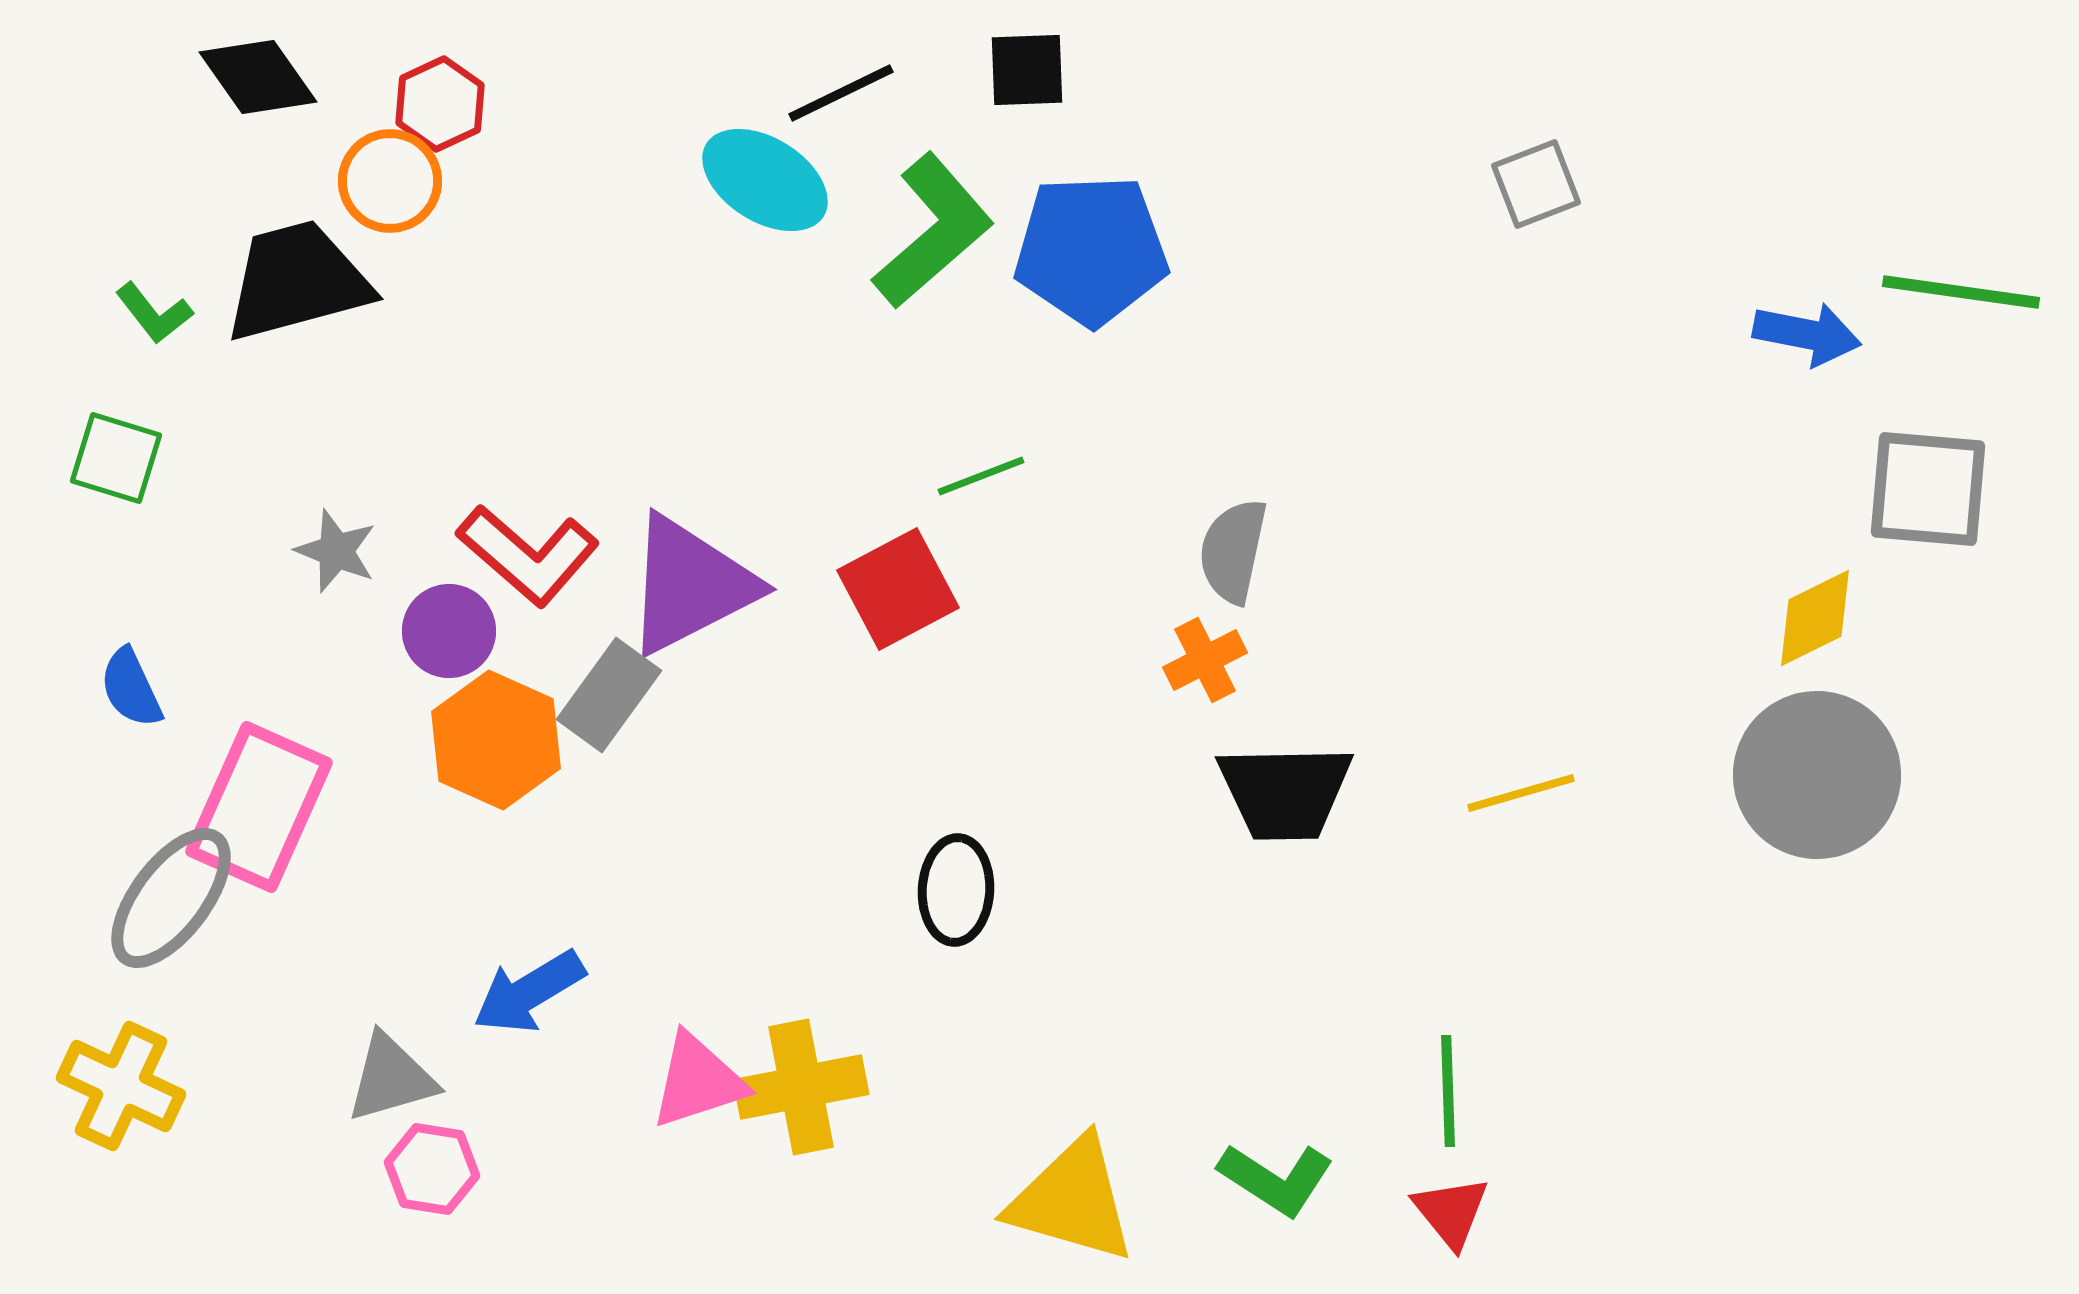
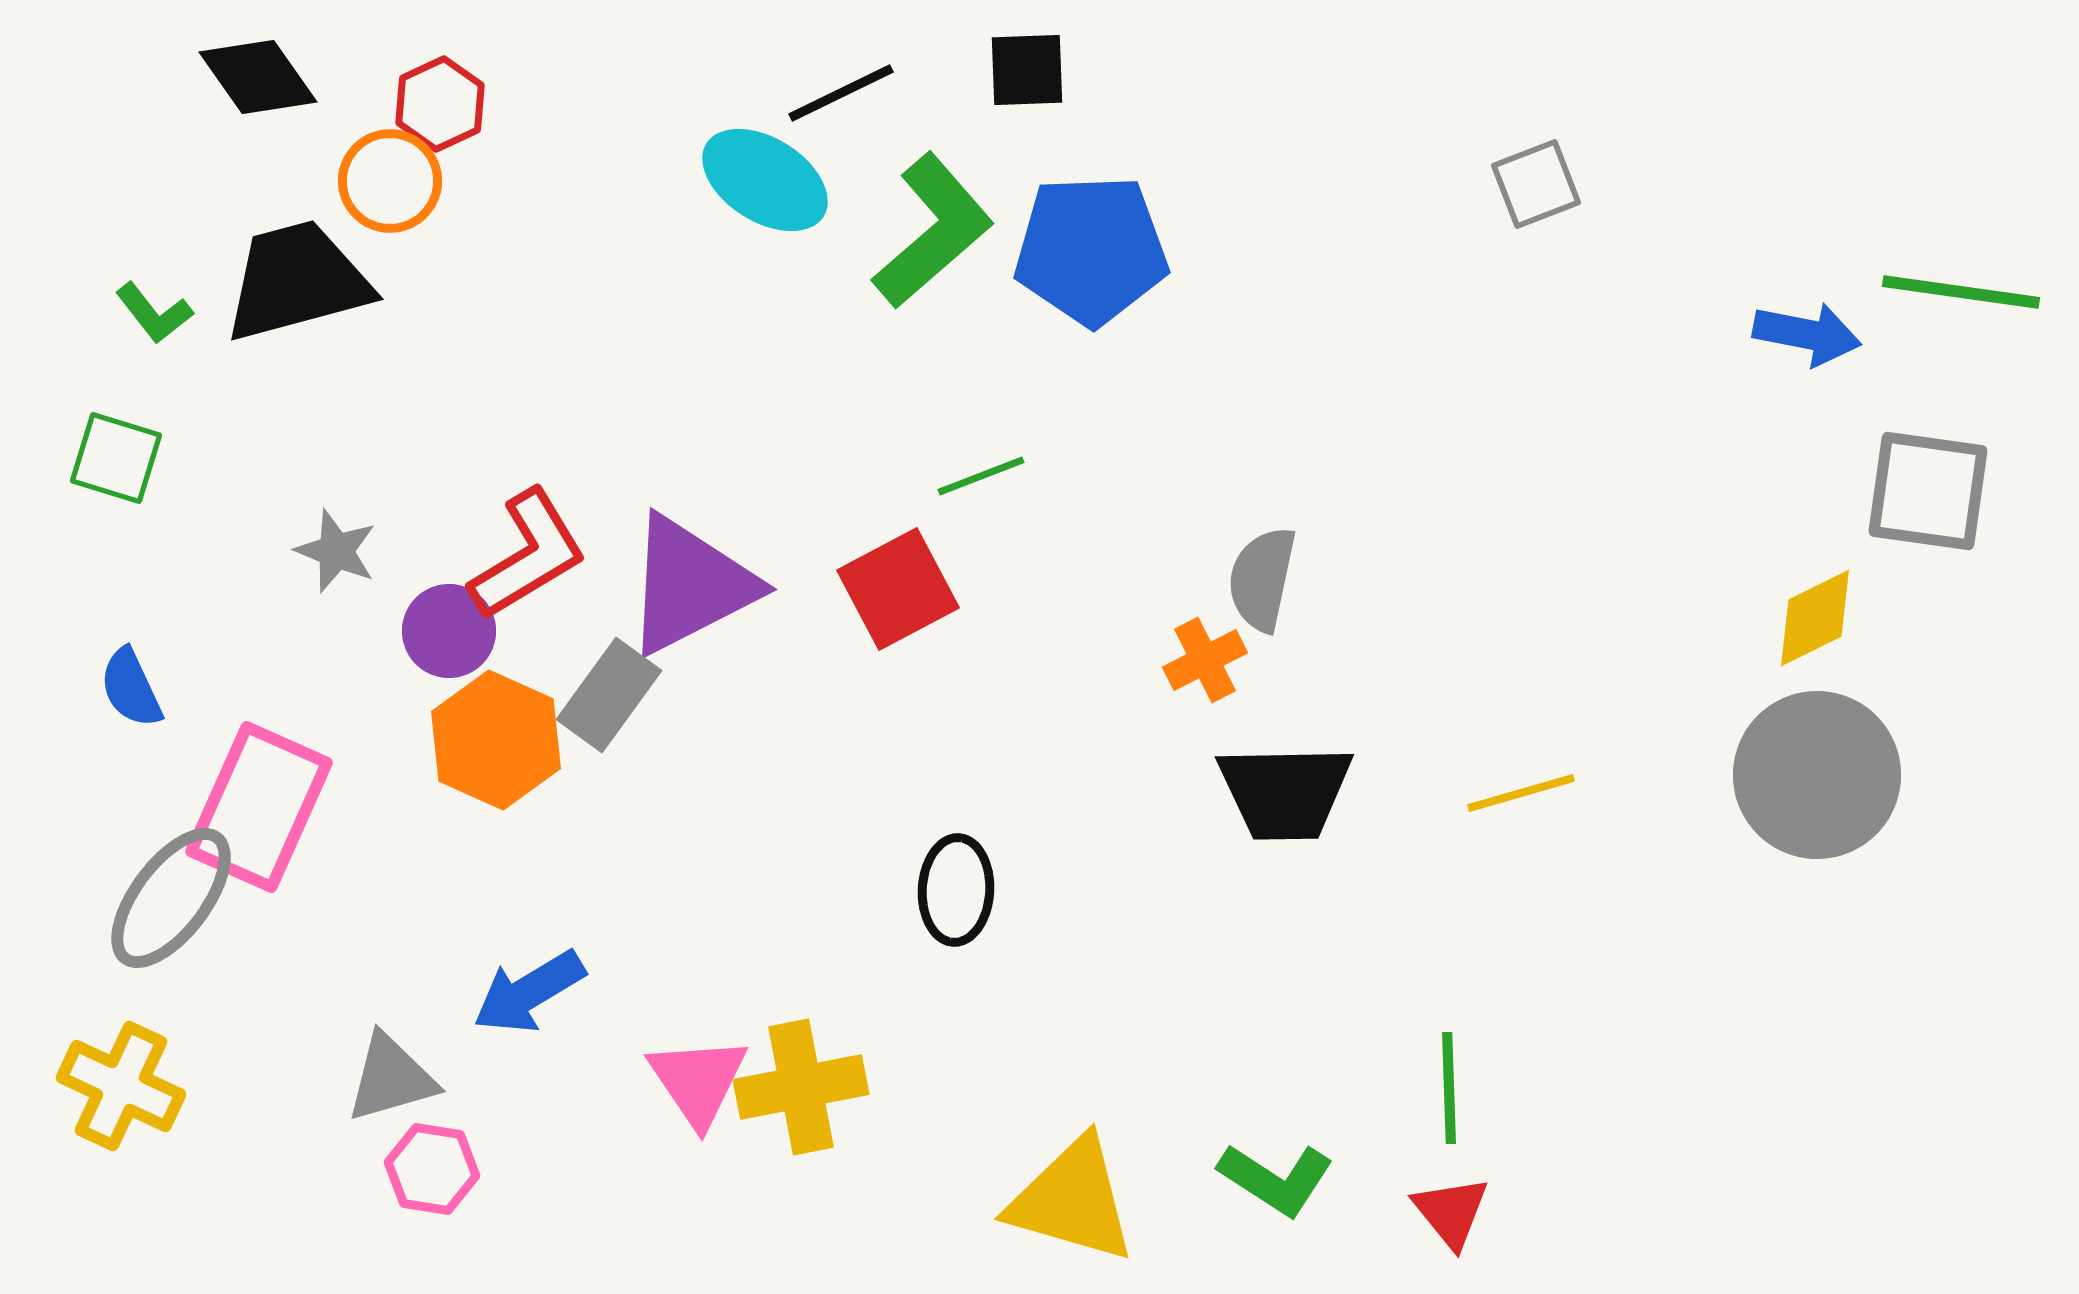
gray square at (1928, 489): moved 2 px down; rotated 3 degrees clockwise
gray semicircle at (1233, 551): moved 29 px right, 28 px down
red L-shape at (528, 555): rotated 72 degrees counterclockwise
pink triangle at (698, 1081): rotated 46 degrees counterclockwise
green line at (1448, 1091): moved 1 px right, 3 px up
